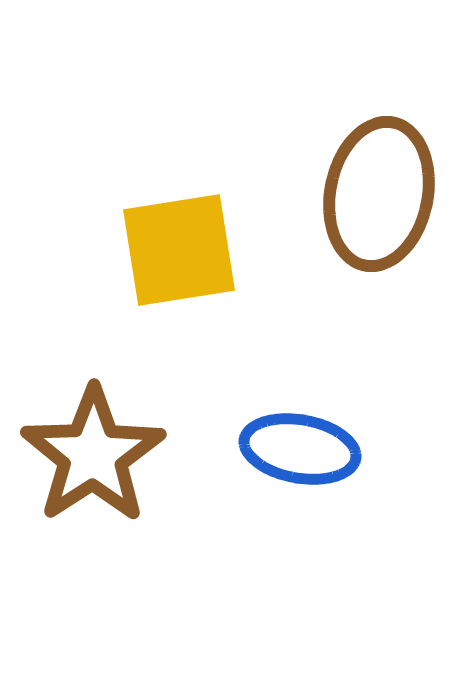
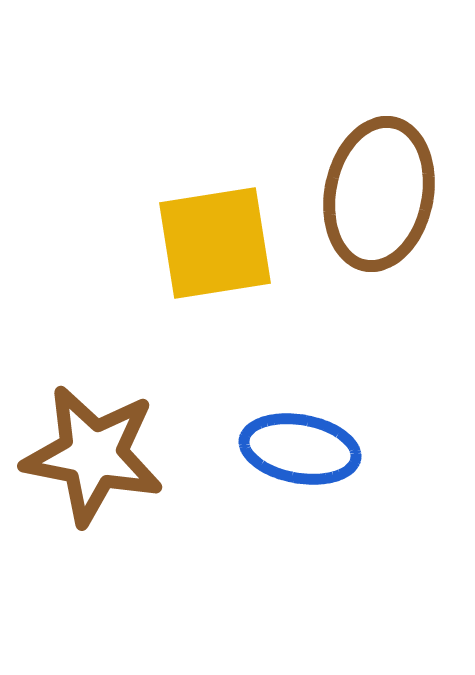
yellow square: moved 36 px right, 7 px up
brown star: rotated 28 degrees counterclockwise
